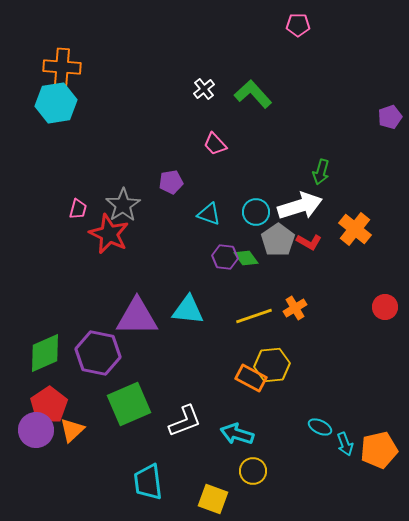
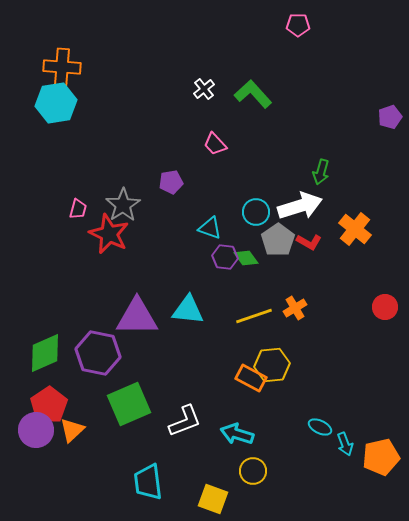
cyan triangle at (209, 214): moved 1 px right, 14 px down
orange pentagon at (379, 450): moved 2 px right, 7 px down
